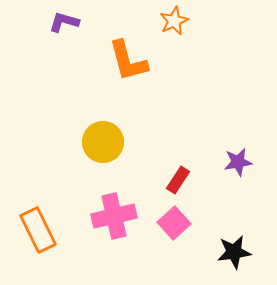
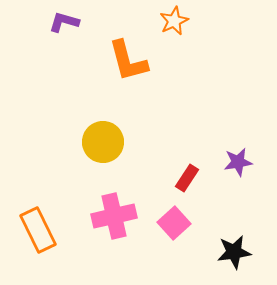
red rectangle: moved 9 px right, 2 px up
